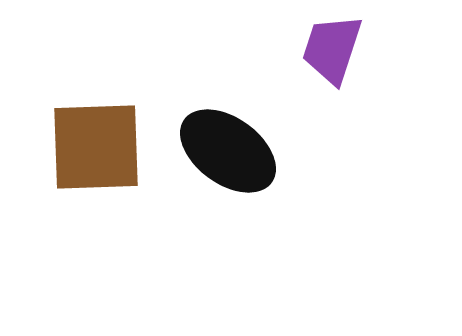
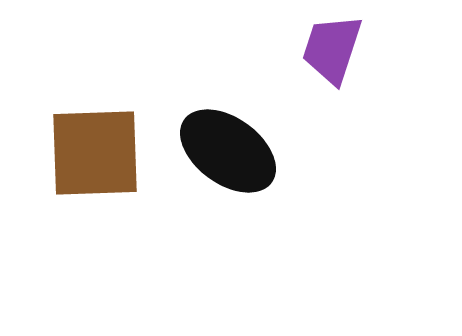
brown square: moved 1 px left, 6 px down
